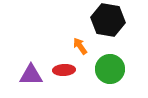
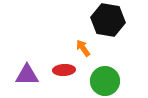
orange arrow: moved 3 px right, 2 px down
green circle: moved 5 px left, 12 px down
purple triangle: moved 4 px left
